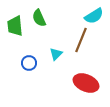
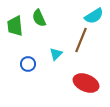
blue circle: moved 1 px left, 1 px down
